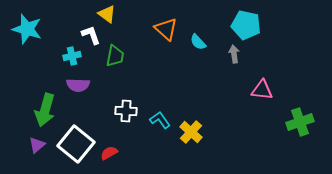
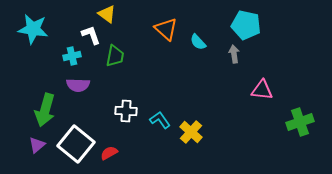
cyan star: moved 6 px right; rotated 8 degrees counterclockwise
